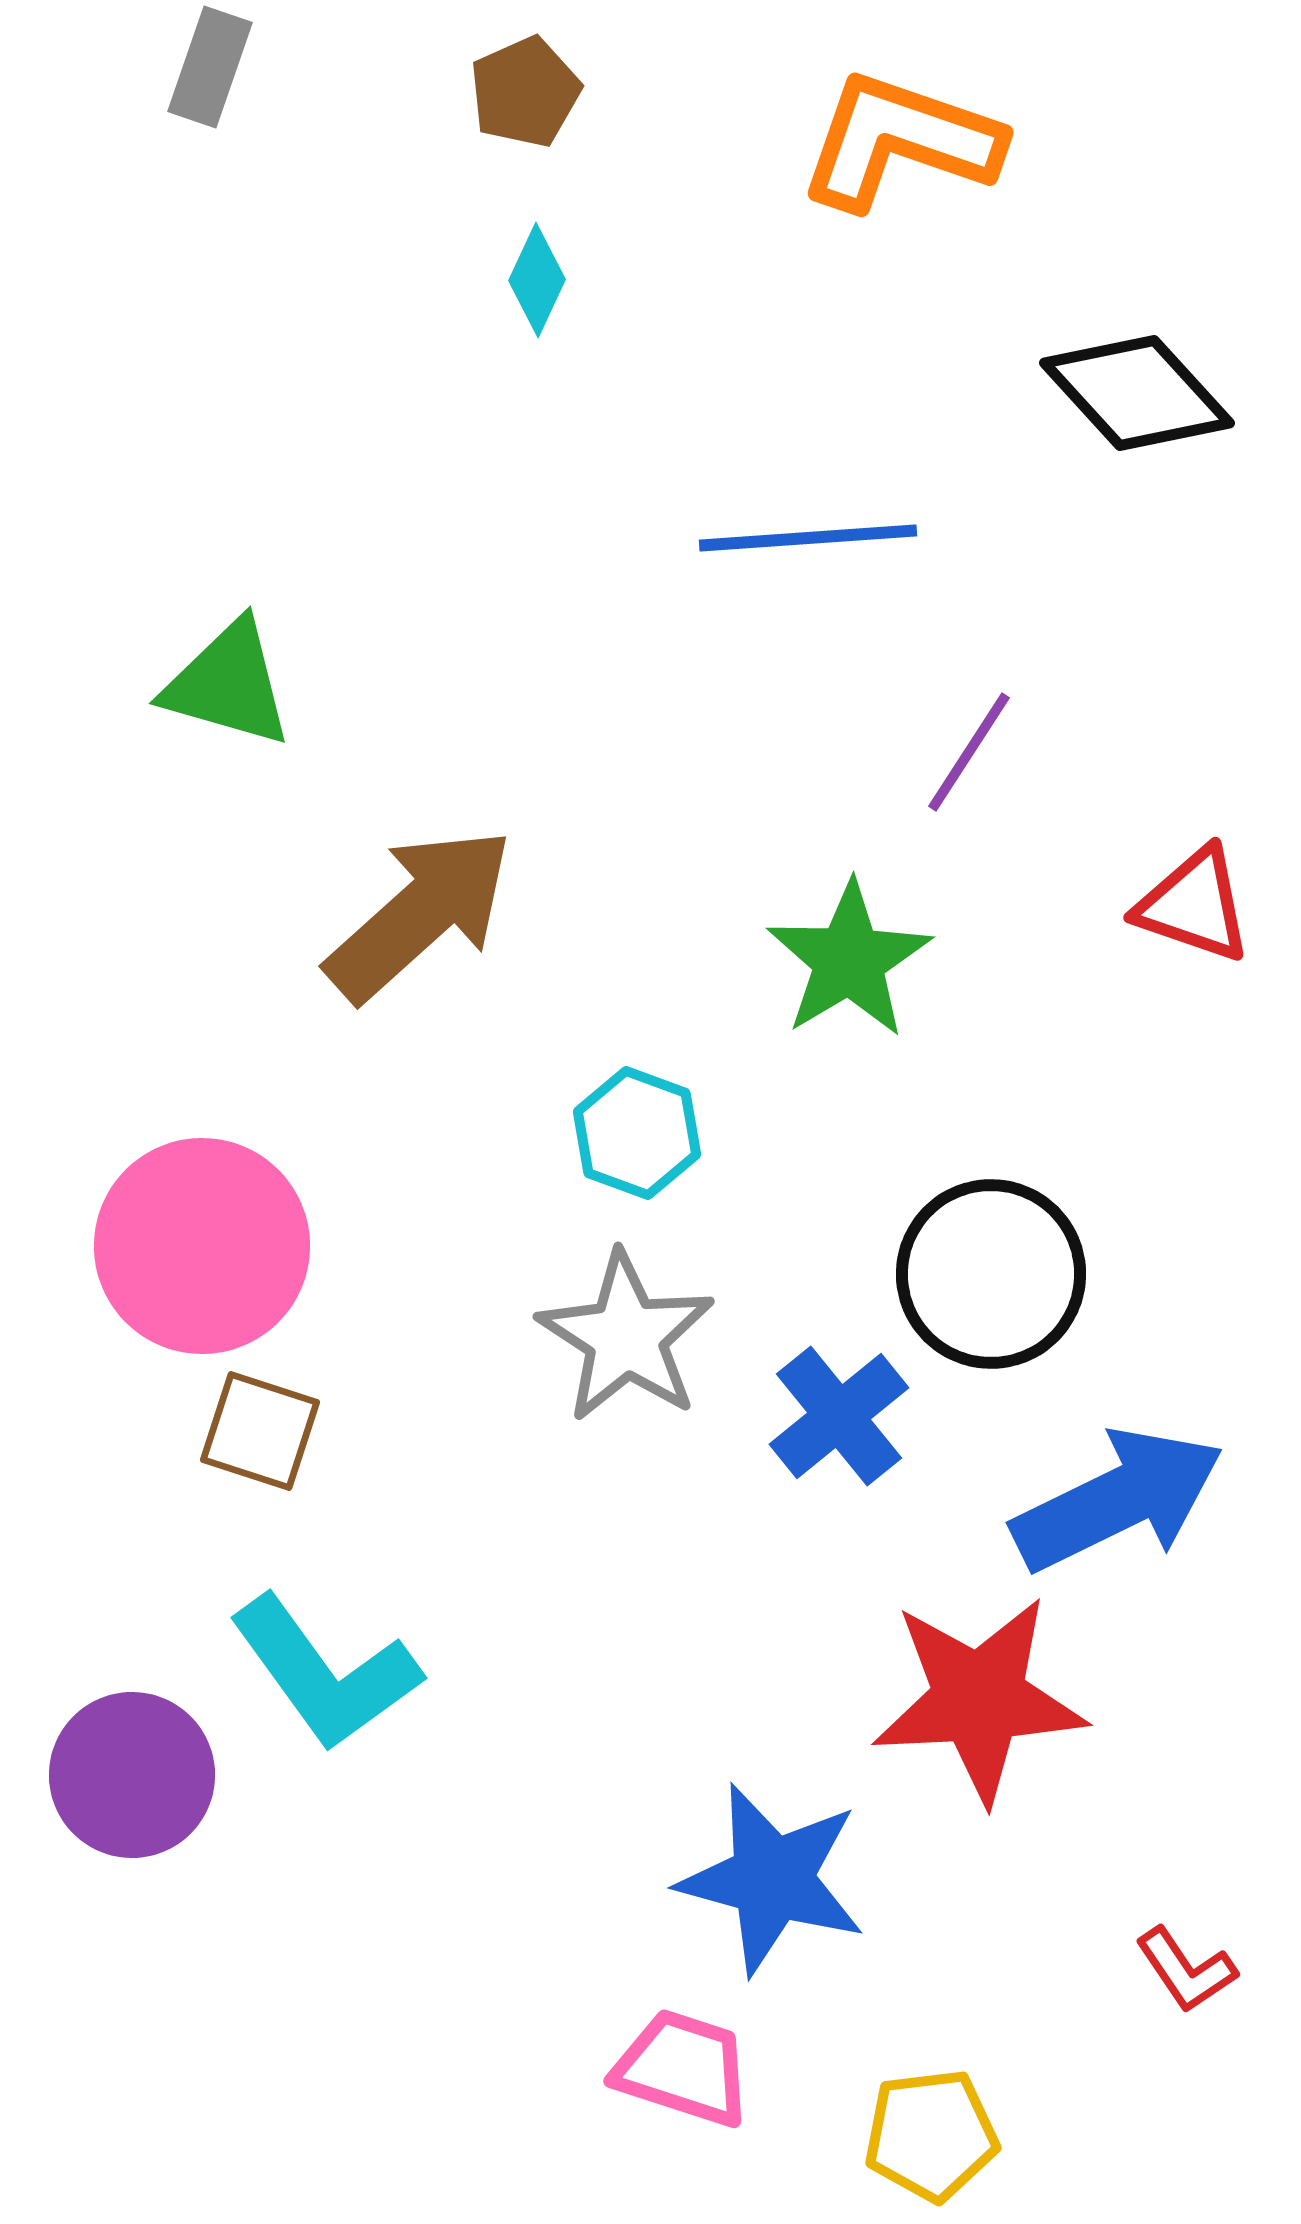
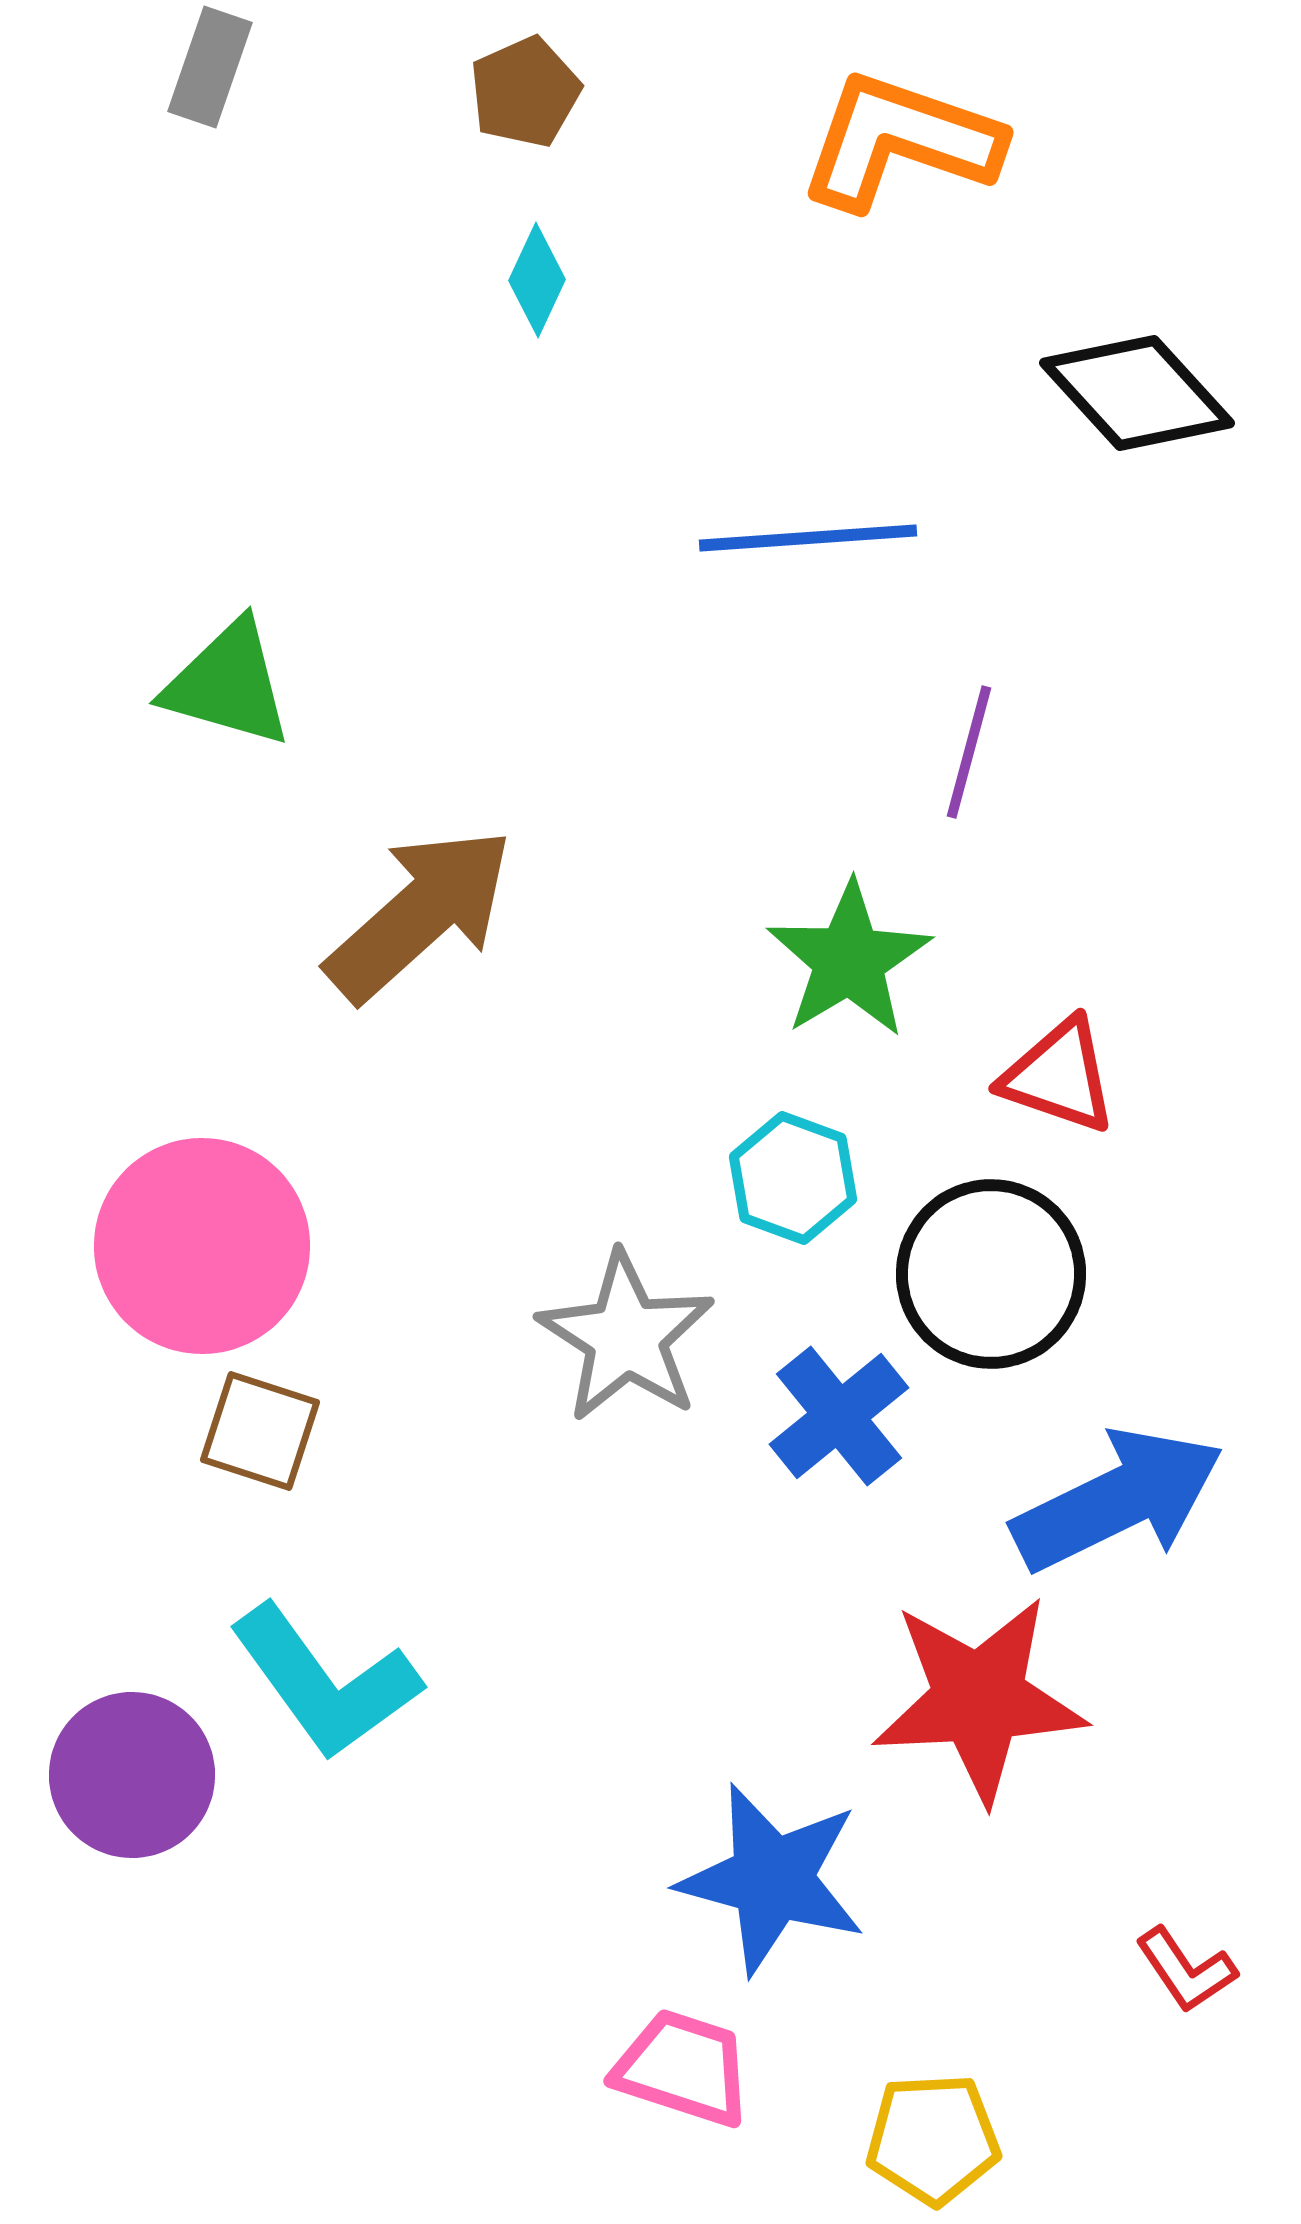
purple line: rotated 18 degrees counterclockwise
red triangle: moved 135 px left, 171 px down
cyan hexagon: moved 156 px right, 45 px down
cyan L-shape: moved 9 px down
yellow pentagon: moved 2 px right, 4 px down; rotated 4 degrees clockwise
